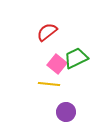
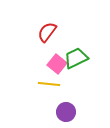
red semicircle: rotated 15 degrees counterclockwise
